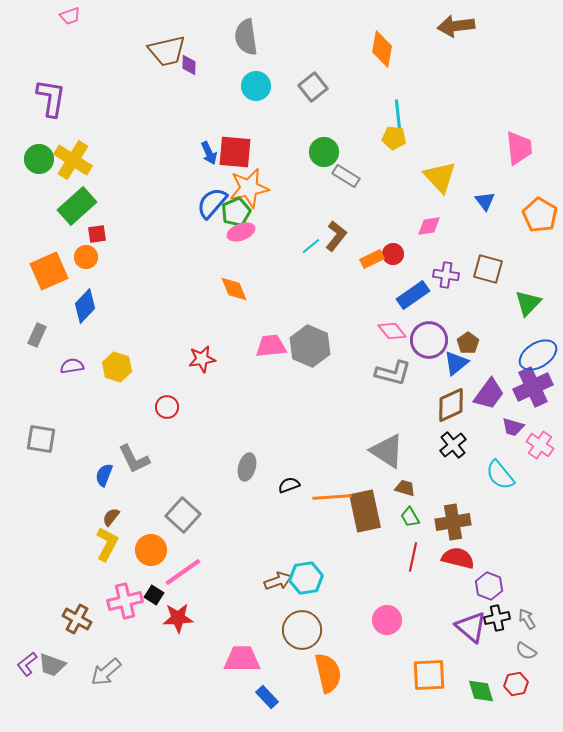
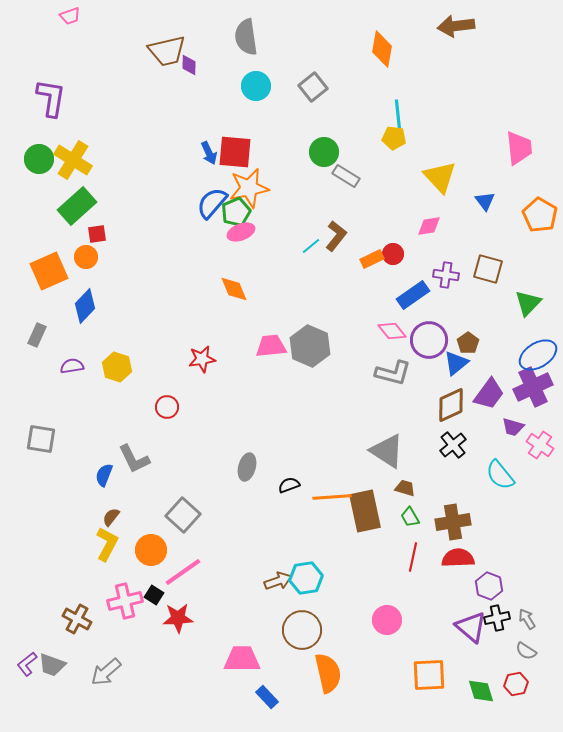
red semicircle at (458, 558): rotated 16 degrees counterclockwise
